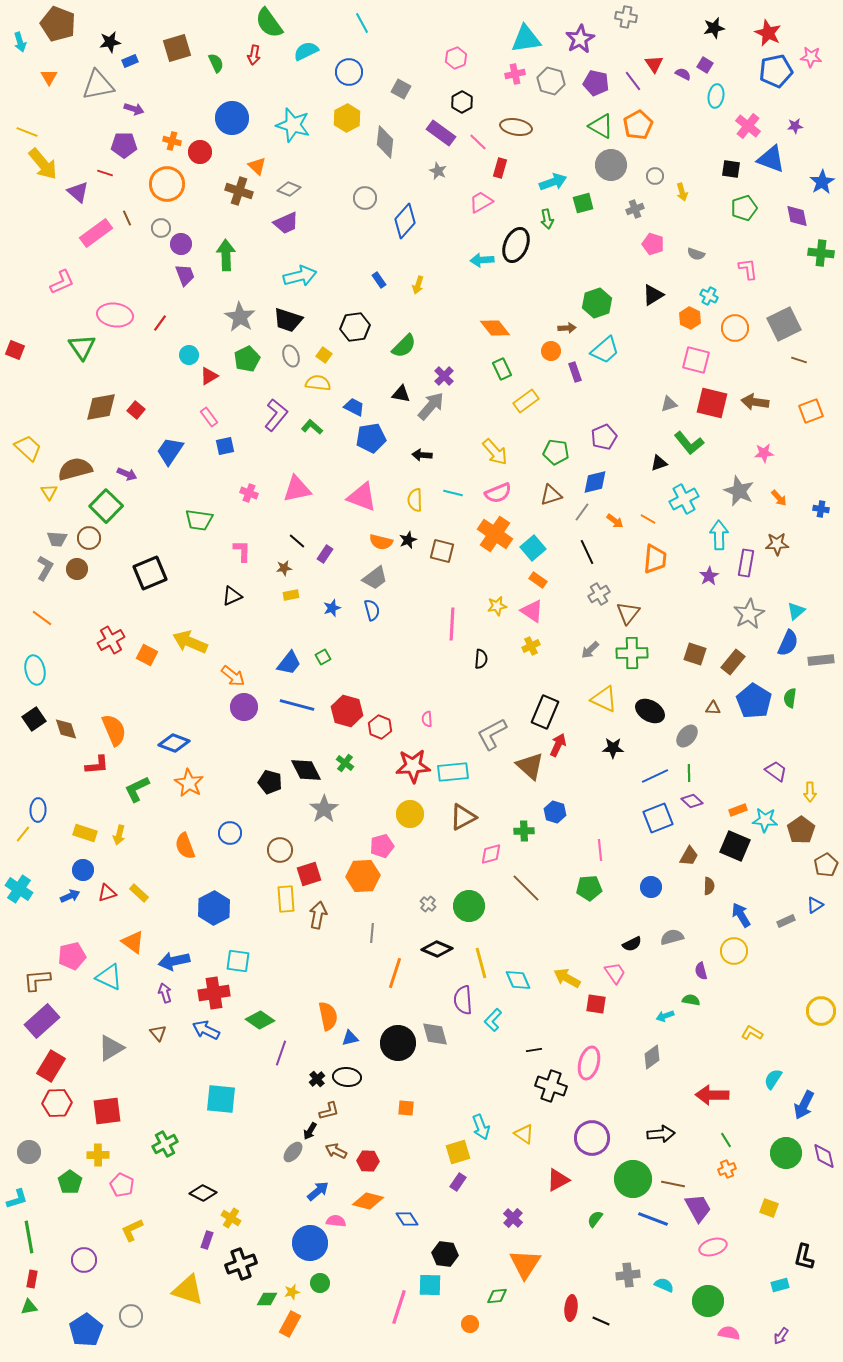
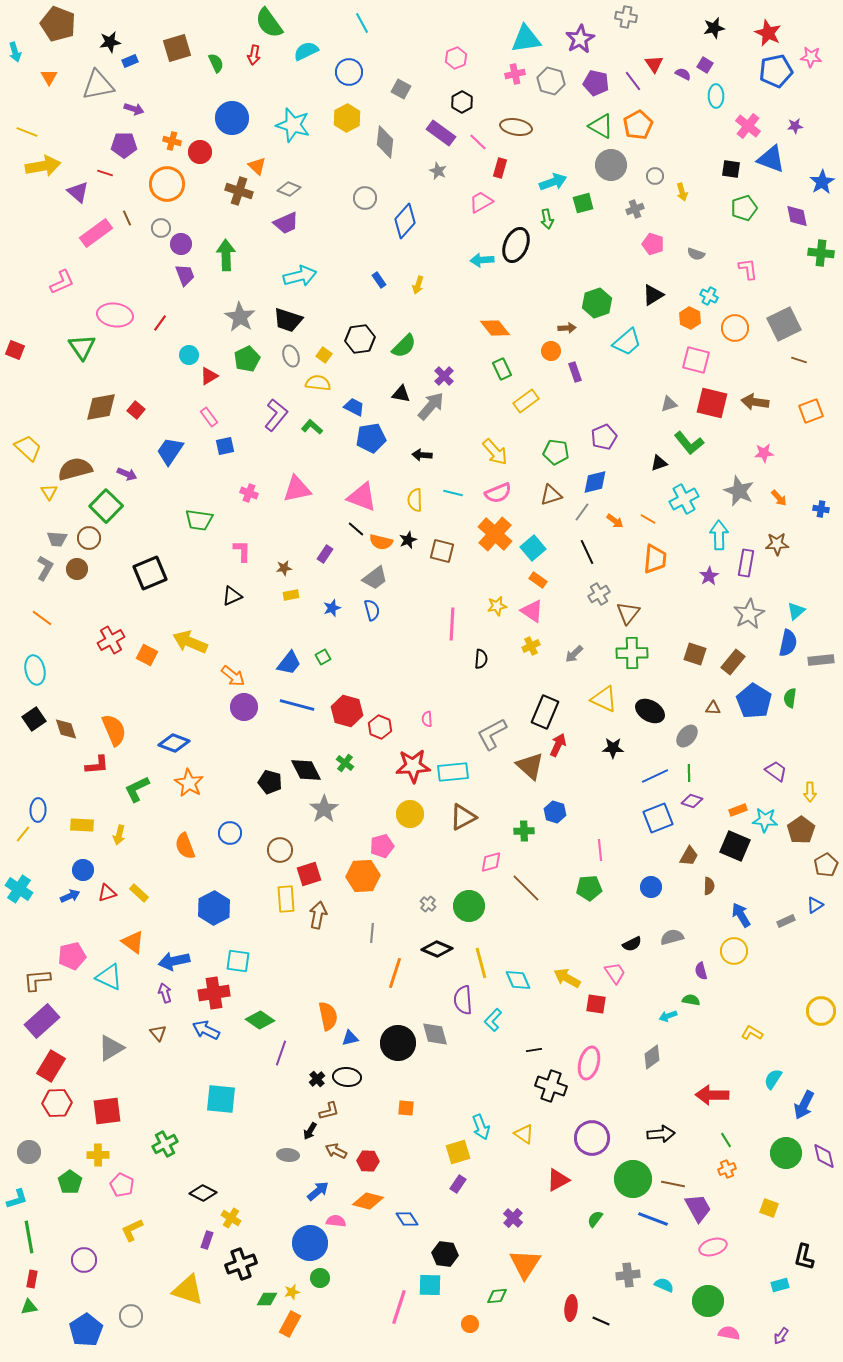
cyan arrow at (20, 42): moved 5 px left, 10 px down
cyan ellipse at (716, 96): rotated 10 degrees counterclockwise
yellow arrow at (43, 164): moved 2 px down; rotated 60 degrees counterclockwise
black hexagon at (355, 327): moved 5 px right, 12 px down
cyan trapezoid at (605, 350): moved 22 px right, 8 px up
orange cross at (495, 534): rotated 8 degrees clockwise
black line at (297, 541): moved 59 px right, 12 px up
blue semicircle at (788, 643): rotated 12 degrees counterclockwise
gray arrow at (590, 650): moved 16 px left, 4 px down
purple diamond at (692, 801): rotated 25 degrees counterclockwise
yellow rectangle at (85, 833): moved 3 px left, 8 px up; rotated 15 degrees counterclockwise
pink diamond at (491, 854): moved 8 px down
cyan arrow at (665, 1016): moved 3 px right
gray ellipse at (293, 1152): moved 5 px left, 3 px down; rotated 55 degrees clockwise
purple rectangle at (458, 1182): moved 2 px down
green circle at (320, 1283): moved 5 px up
